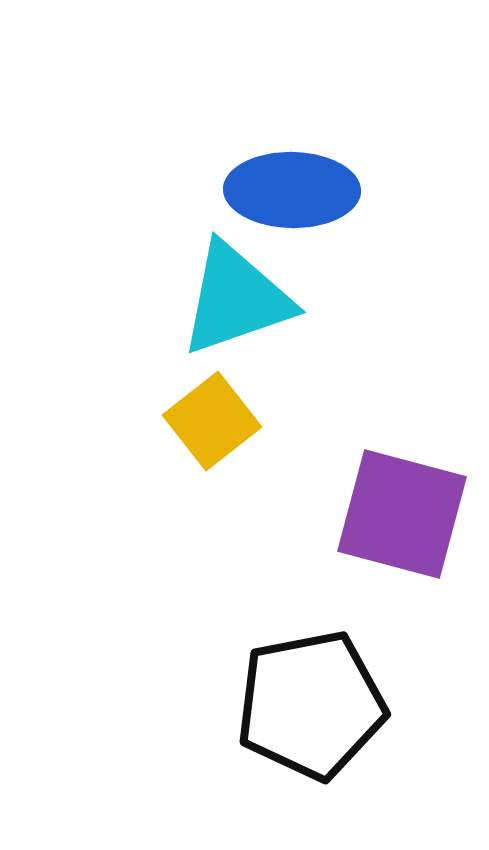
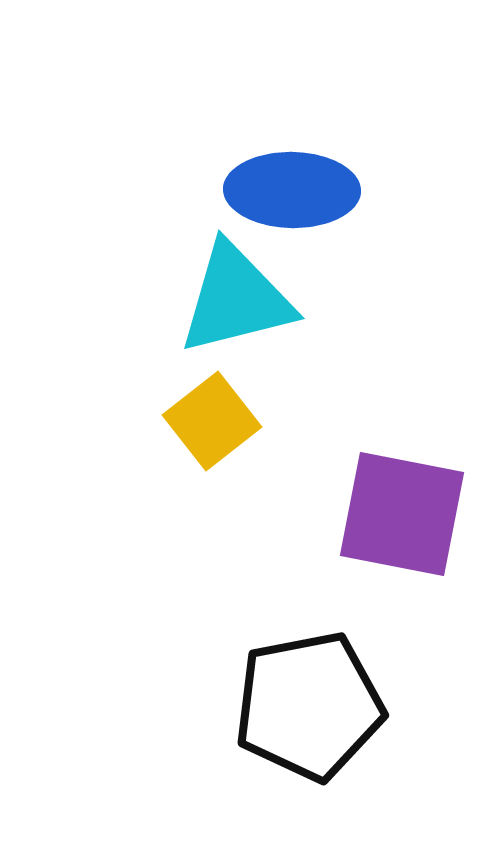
cyan triangle: rotated 5 degrees clockwise
purple square: rotated 4 degrees counterclockwise
black pentagon: moved 2 px left, 1 px down
